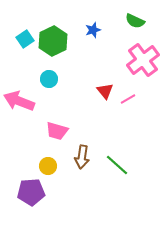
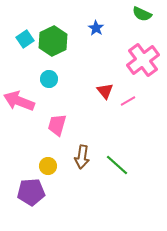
green semicircle: moved 7 px right, 7 px up
blue star: moved 3 px right, 2 px up; rotated 21 degrees counterclockwise
pink line: moved 2 px down
pink trapezoid: moved 6 px up; rotated 90 degrees clockwise
